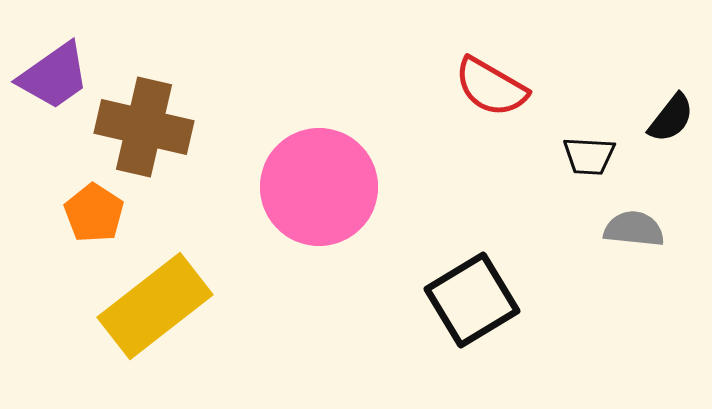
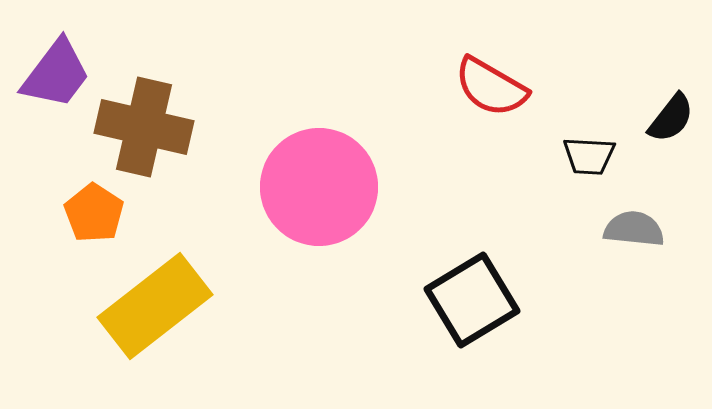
purple trapezoid: moved 2 px right, 2 px up; rotated 18 degrees counterclockwise
